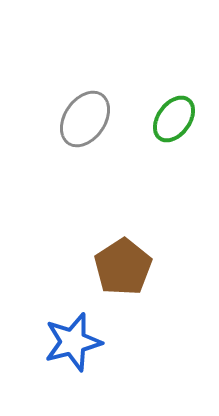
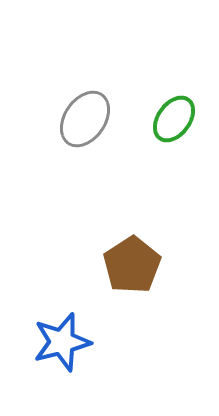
brown pentagon: moved 9 px right, 2 px up
blue star: moved 11 px left
